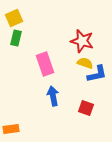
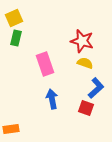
blue L-shape: moved 1 px left, 14 px down; rotated 30 degrees counterclockwise
blue arrow: moved 1 px left, 3 px down
